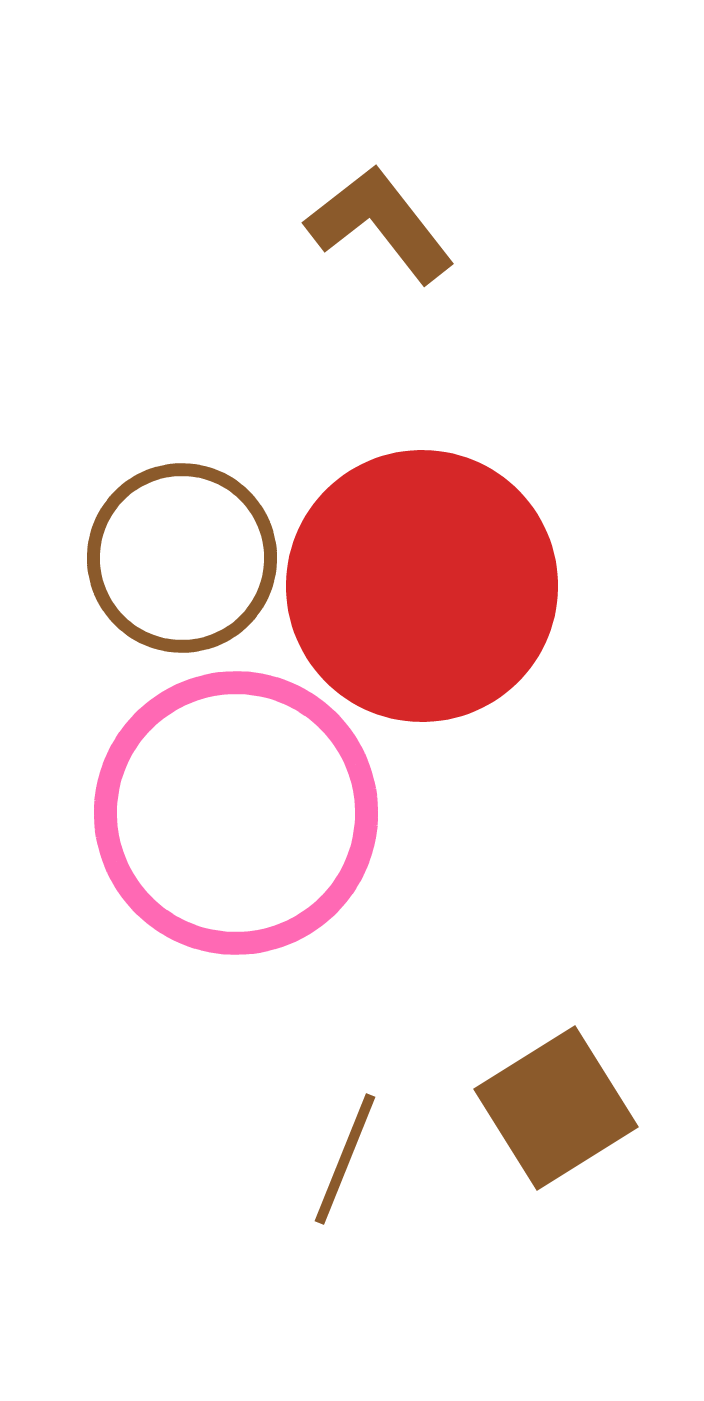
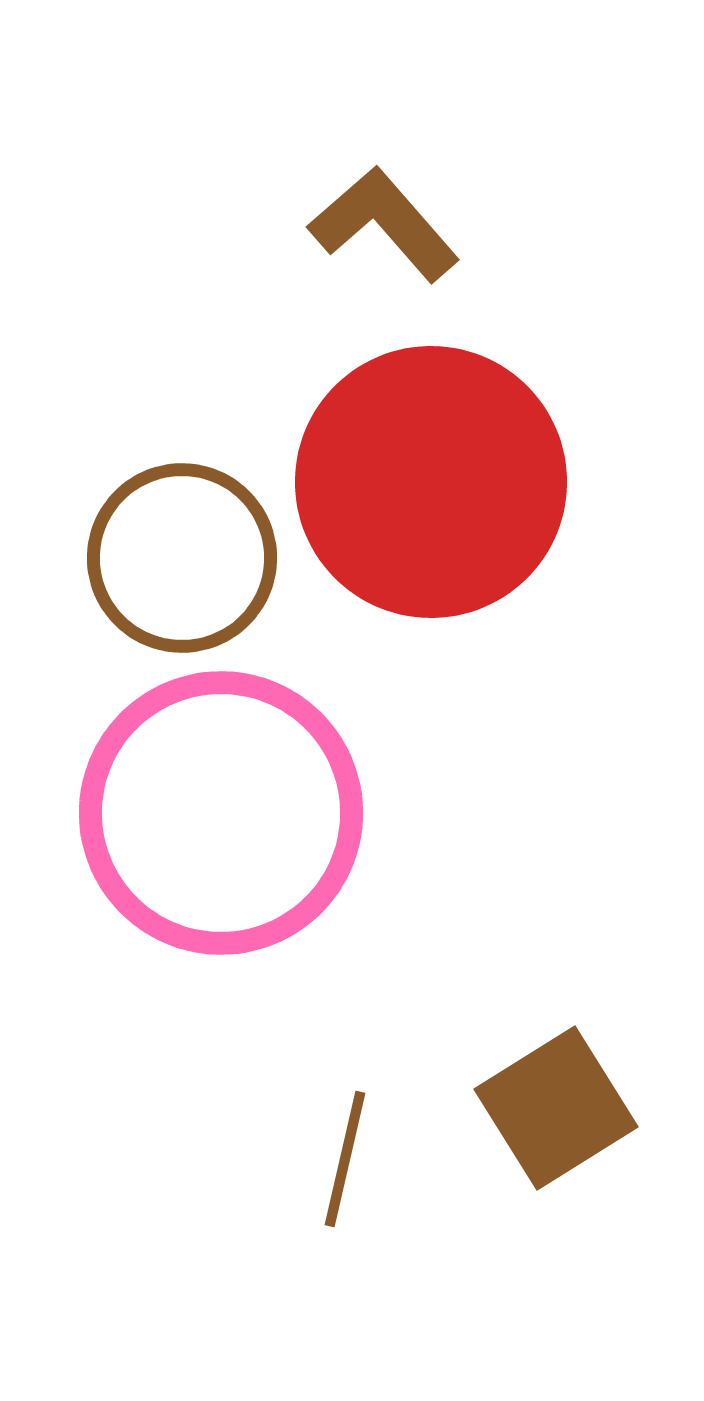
brown L-shape: moved 4 px right; rotated 3 degrees counterclockwise
red circle: moved 9 px right, 104 px up
pink circle: moved 15 px left
brown line: rotated 9 degrees counterclockwise
